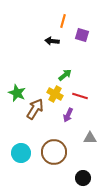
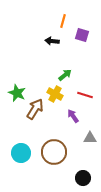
red line: moved 5 px right, 1 px up
purple arrow: moved 5 px right, 1 px down; rotated 120 degrees clockwise
